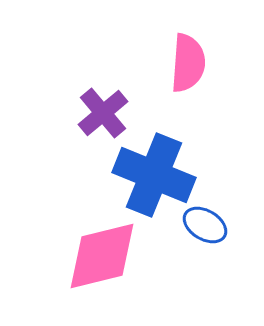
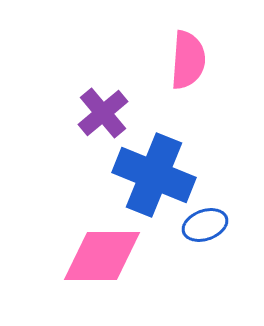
pink semicircle: moved 3 px up
blue ellipse: rotated 51 degrees counterclockwise
pink diamond: rotated 14 degrees clockwise
